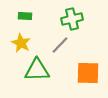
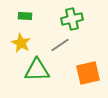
gray line: rotated 12 degrees clockwise
orange square: rotated 15 degrees counterclockwise
